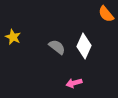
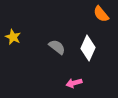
orange semicircle: moved 5 px left
white diamond: moved 4 px right, 2 px down
